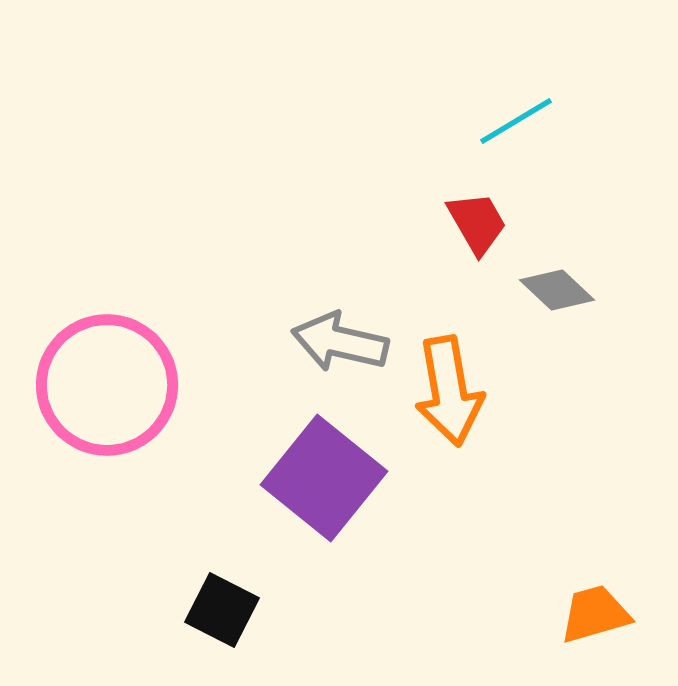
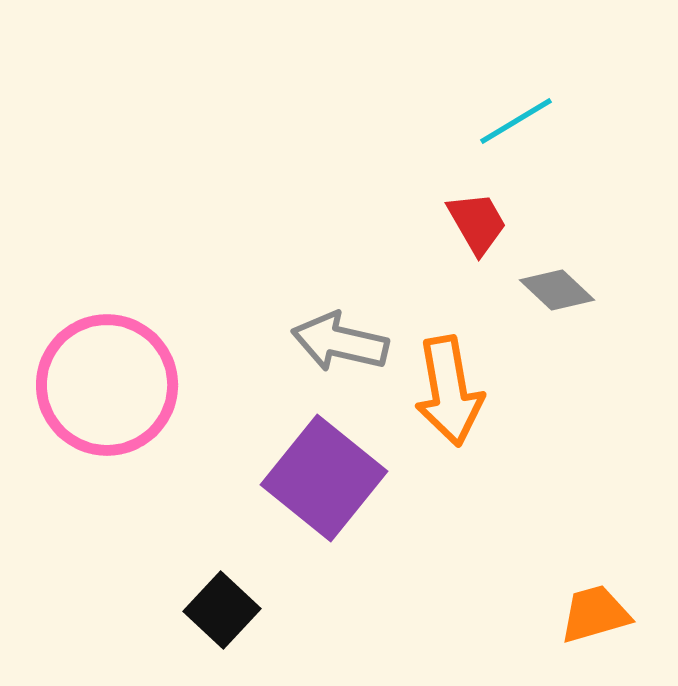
black square: rotated 16 degrees clockwise
